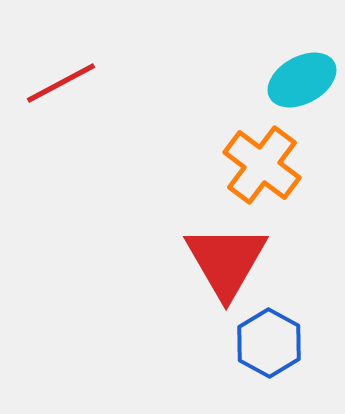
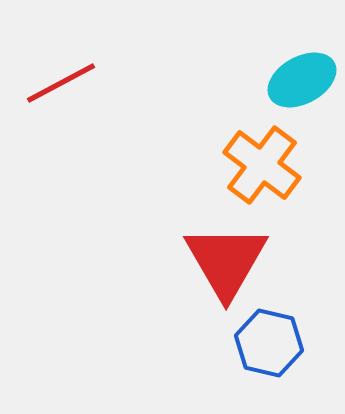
blue hexagon: rotated 16 degrees counterclockwise
